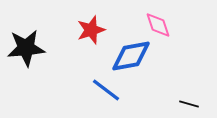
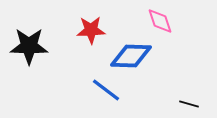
pink diamond: moved 2 px right, 4 px up
red star: rotated 16 degrees clockwise
black star: moved 3 px right, 2 px up; rotated 6 degrees clockwise
blue diamond: rotated 12 degrees clockwise
